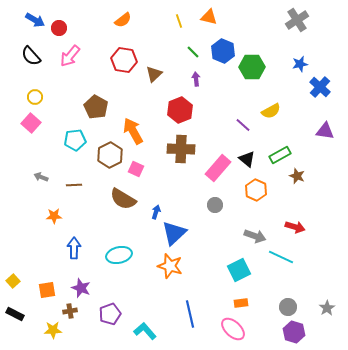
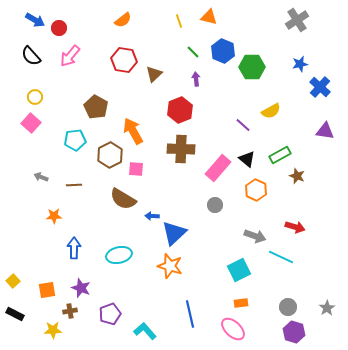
pink square at (136, 169): rotated 21 degrees counterclockwise
blue arrow at (156, 212): moved 4 px left, 4 px down; rotated 104 degrees counterclockwise
